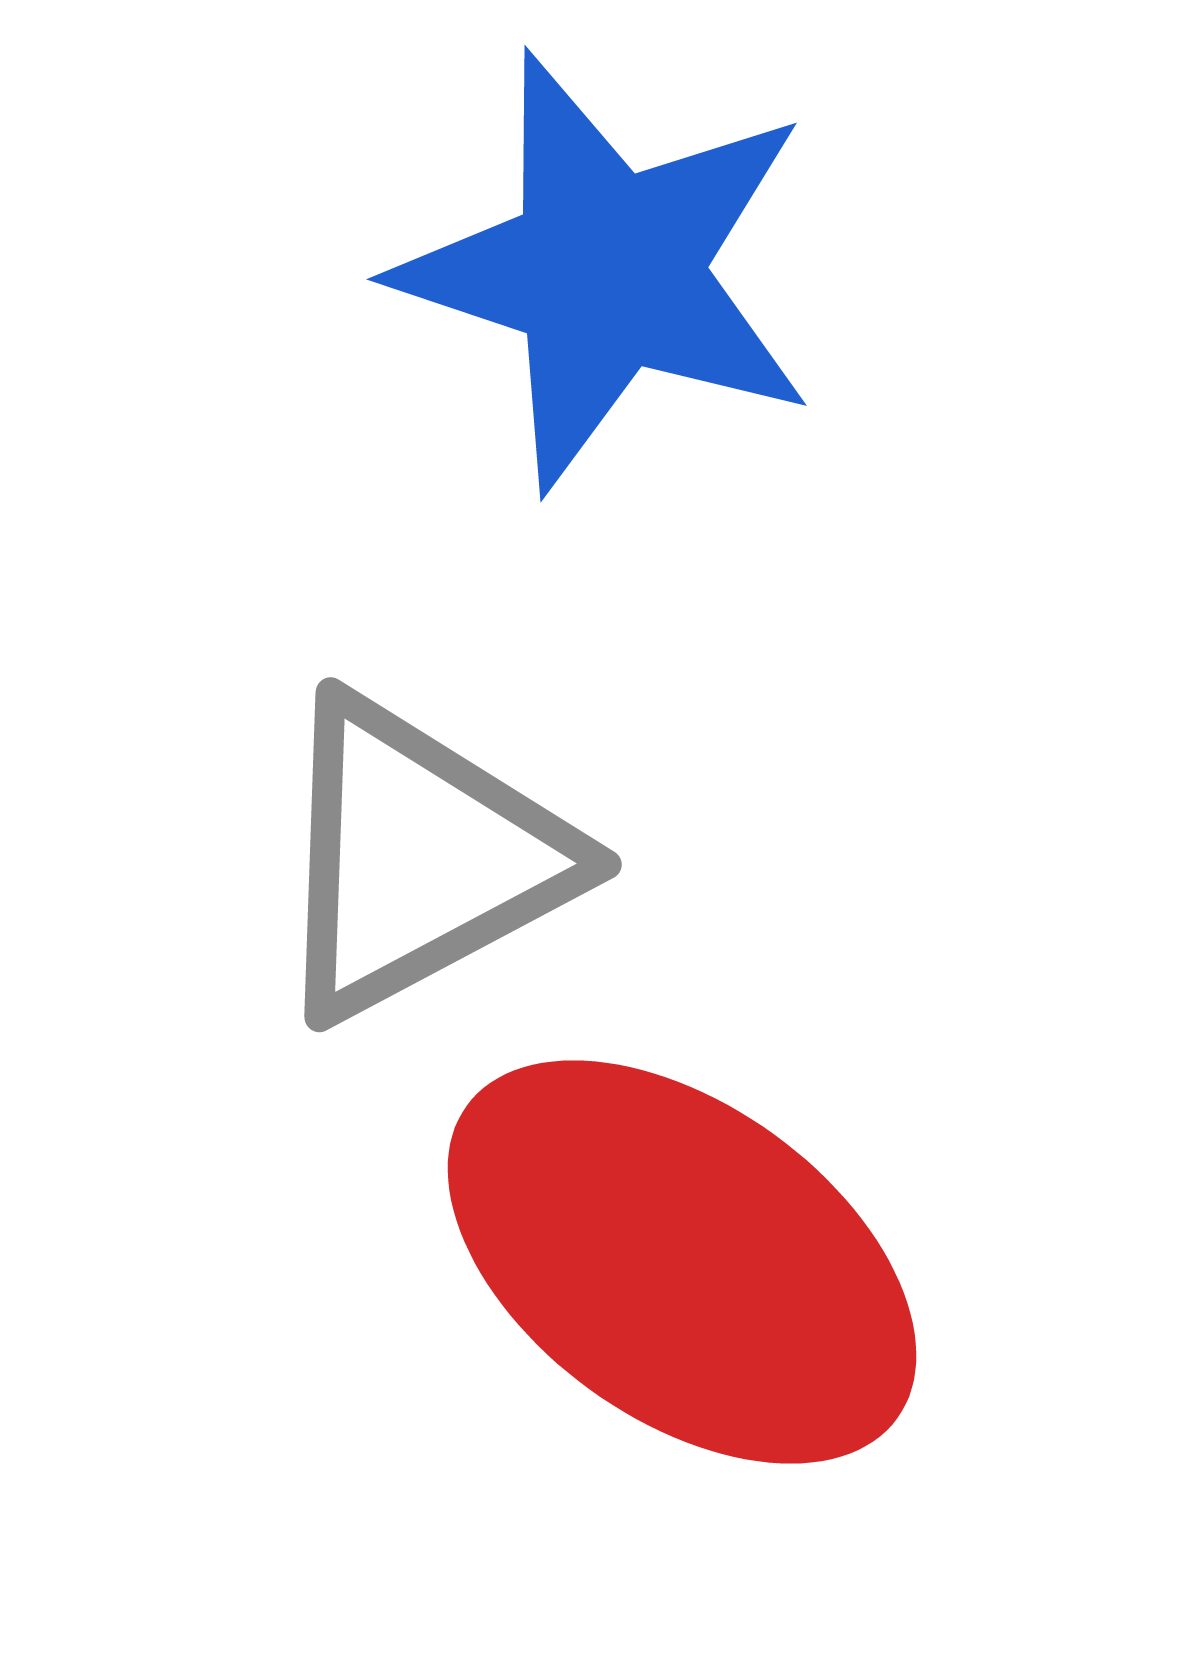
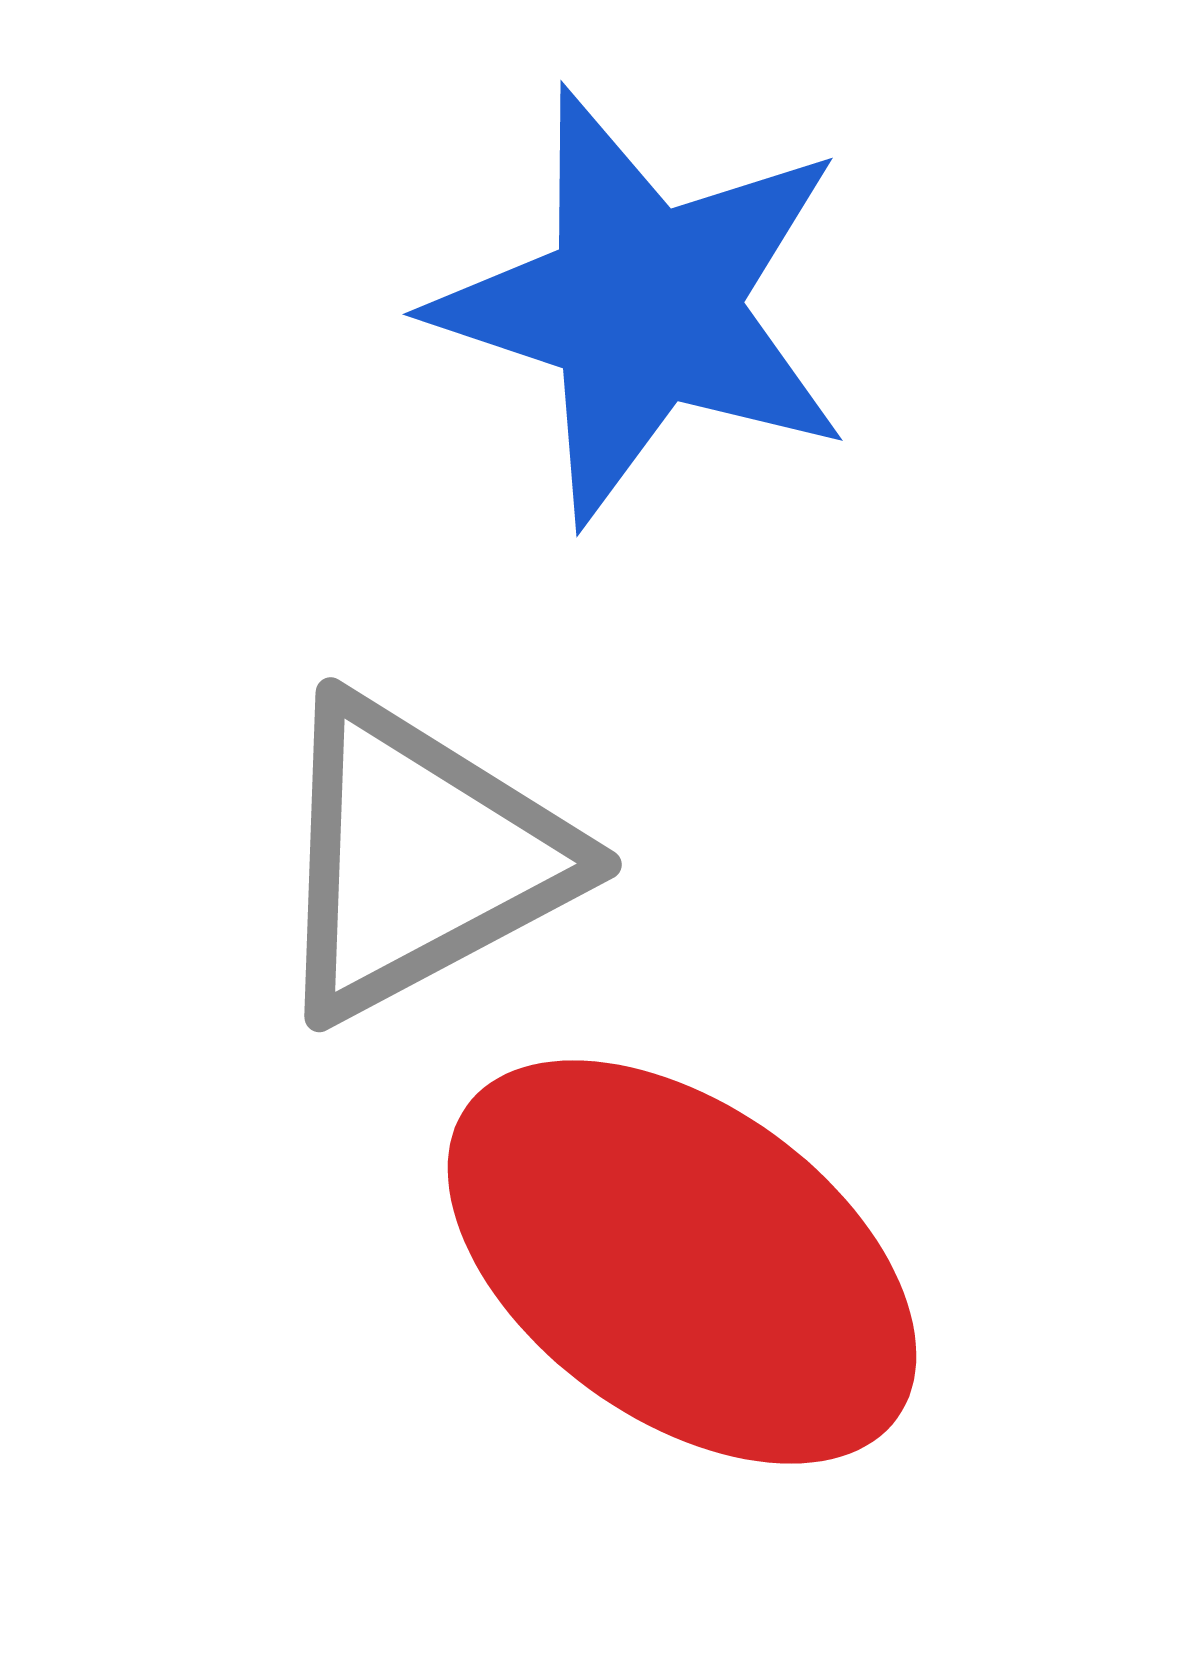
blue star: moved 36 px right, 35 px down
